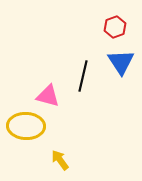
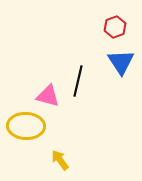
black line: moved 5 px left, 5 px down
